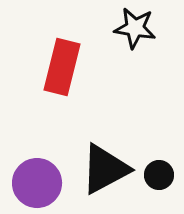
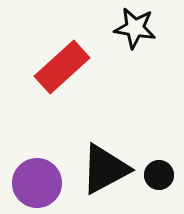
red rectangle: rotated 34 degrees clockwise
